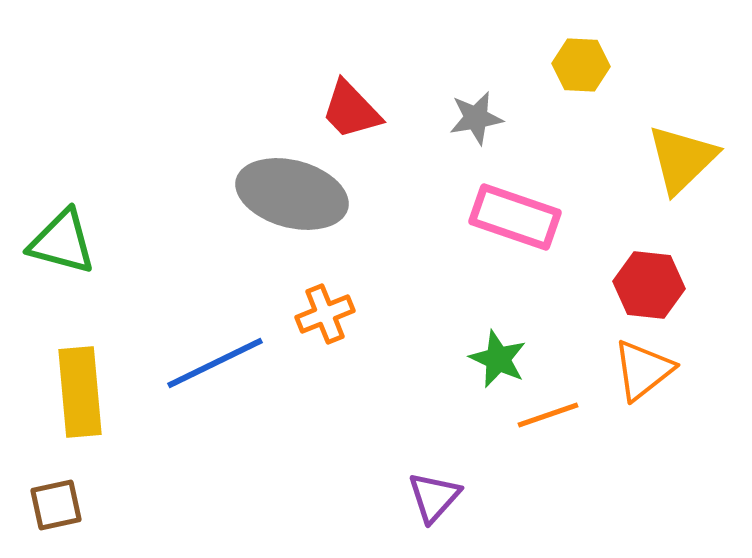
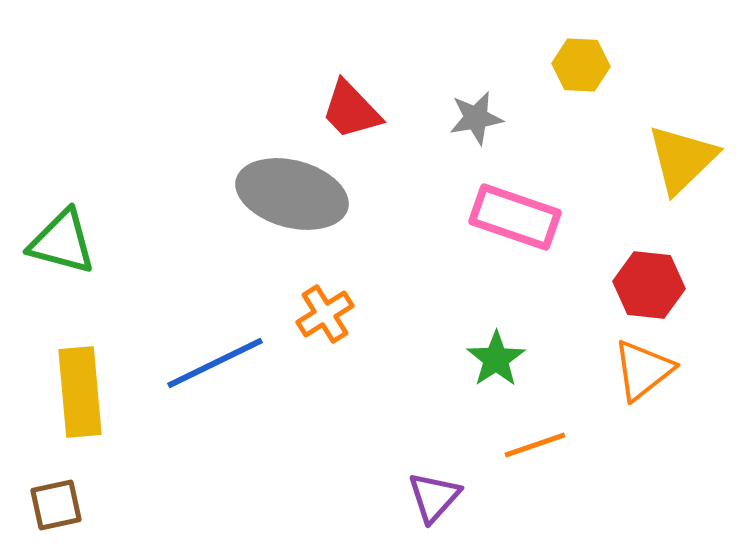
orange cross: rotated 10 degrees counterclockwise
green star: moved 2 px left; rotated 14 degrees clockwise
orange line: moved 13 px left, 30 px down
